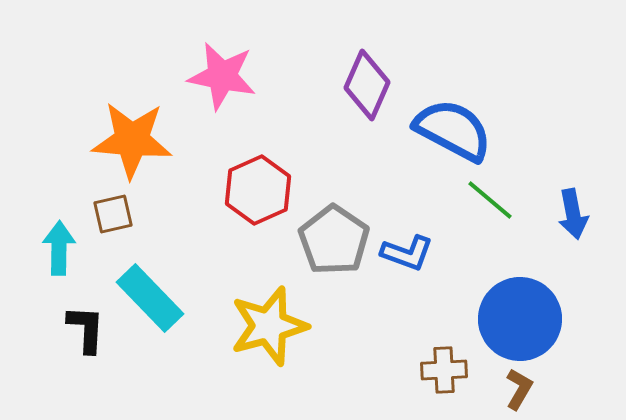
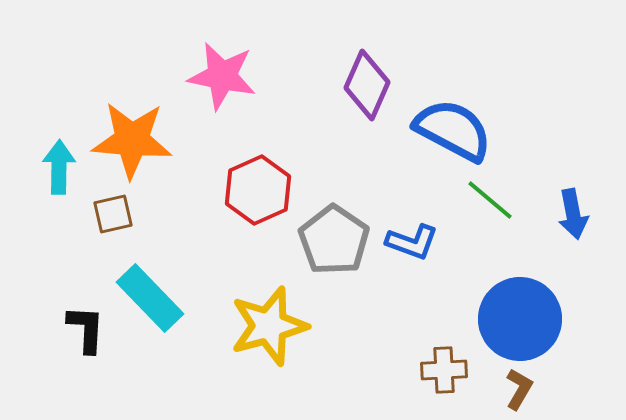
cyan arrow: moved 81 px up
blue L-shape: moved 5 px right, 11 px up
